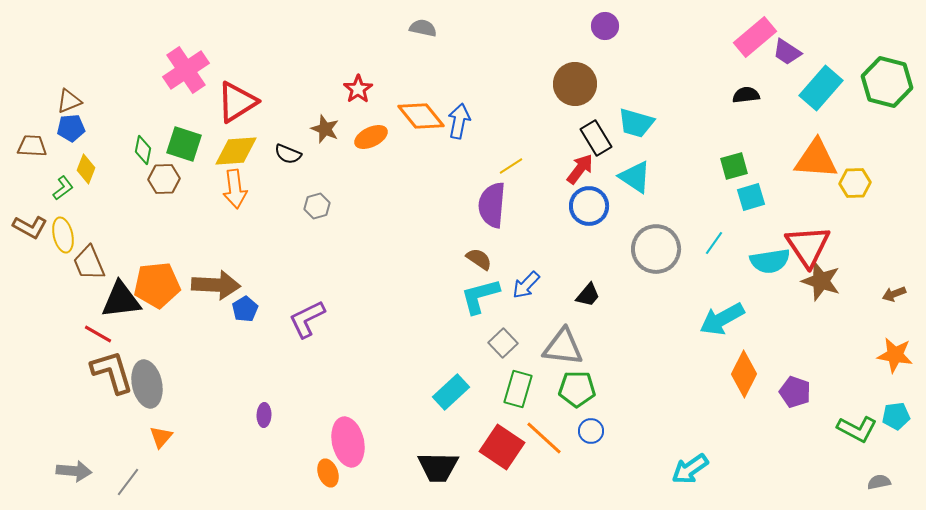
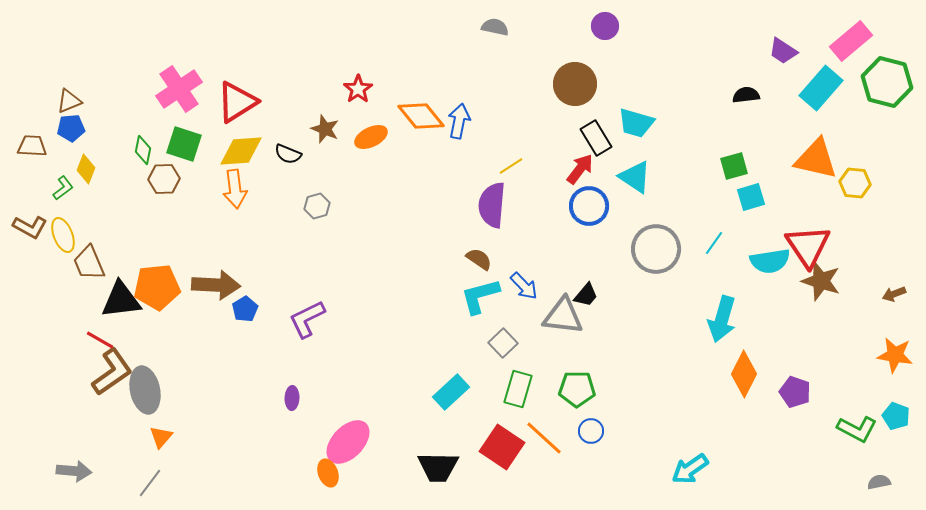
gray semicircle at (423, 28): moved 72 px right, 1 px up
pink rectangle at (755, 37): moved 96 px right, 4 px down
purple trapezoid at (787, 52): moved 4 px left, 1 px up
pink cross at (186, 70): moved 7 px left, 19 px down
yellow diamond at (236, 151): moved 5 px right
orange triangle at (816, 159): rotated 9 degrees clockwise
yellow hexagon at (855, 183): rotated 8 degrees clockwise
yellow ellipse at (63, 235): rotated 8 degrees counterclockwise
orange pentagon at (157, 285): moved 2 px down
blue arrow at (526, 285): moved 2 px left, 1 px down; rotated 88 degrees counterclockwise
black trapezoid at (588, 295): moved 2 px left
cyan arrow at (722, 319): rotated 45 degrees counterclockwise
red line at (98, 334): moved 2 px right, 6 px down
gray triangle at (563, 347): moved 31 px up
brown L-shape at (112, 372): rotated 72 degrees clockwise
gray ellipse at (147, 384): moved 2 px left, 6 px down
purple ellipse at (264, 415): moved 28 px right, 17 px up
cyan pentagon at (896, 416): rotated 28 degrees clockwise
pink ellipse at (348, 442): rotated 57 degrees clockwise
gray line at (128, 482): moved 22 px right, 1 px down
